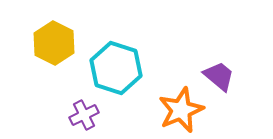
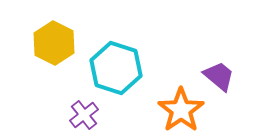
orange star: rotated 12 degrees counterclockwise
purple cross: rotated 12 degrees counterclockwise
